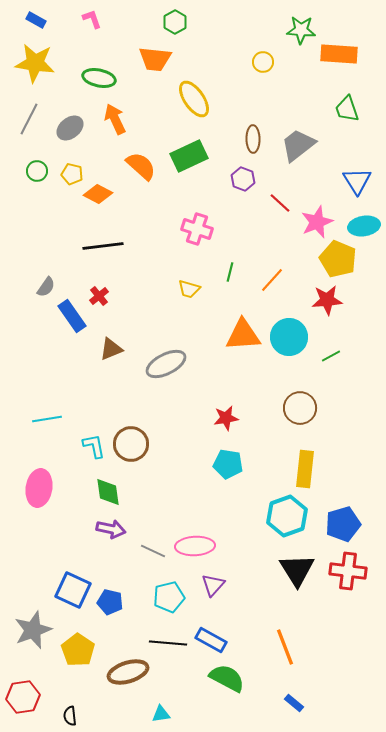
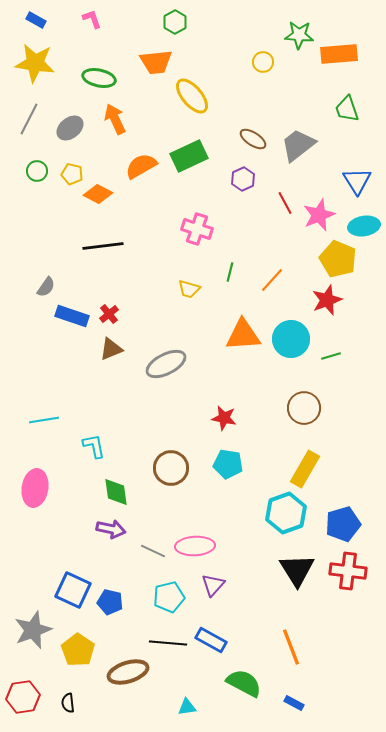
green star at (301, 30): moved 2 px left, 5 px down
orange rectangle at (339, 54): rotated 9 degrees counterclockwise
orange trapezoid at (155, 59): moved 1 px right, 3 px down; rotated 12 degrees counterclockwise
yellow ellipse at (194, 99): moved 2 px left, 3 px up; rotated 6 degrees counterclockwise
brown ellipse at (253, 139): rotated 56 degrees counterclockwise
orange semicircle at (141, 166): rotated 72 degrees counterclockwise
purple hexagon at (243, 179): rotated 15 degrees clockwise
red line at (280, 203): moved 5 px right; rotated 20 degrees clockwise
pink star at (317, 222): moved 2 px right, 7 px up
red cross at (99, 296): moved 10 px right, 18 px down
red star at (327, 300): rotated 16 degrees counterclockwise
blue rectangle at (72, 316): rotated 36 degrees counterclockwise
cyan circle at (289, 337): moved 2 px right, 2 px down
green line at (331, 356): rotated 12 degrees clockwise
brown circle at (300, 408): moved 4 px right
red star at (226, 418): moved 2 px left; rotated 20 degrees clockwise
cyan line at (47, 419): moved 3 px left, 1 px down
brown circle at (131, 444): moved 40 px right, 24 px down
yellow rectangle at (305, 469): rotated 24 degrees clockwise
pink ellipse at (39, 488): moved 4 px left
green diamond at (108, 492): moved 8 px right
cyan hexagon at (287, 516): moved 1 px left, 3 px up
orange line at (285, 647): moved 6 px right
green semicircle at (227, 678): moved 17 px right, 5 px down
blue rectangle at (294, 703): rotated 12 degrees counterclockwise
cyan triangle at (161, 714): moved 26 px right, 7 px up
black semicircle at (70, 716): moved 2 px left, 13 px up
